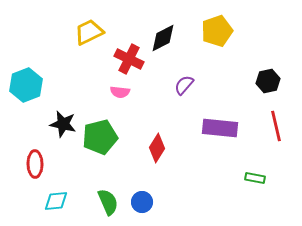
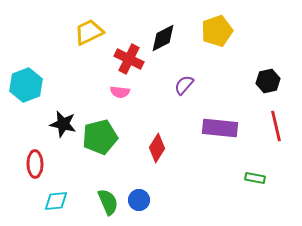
blue circle: moved 3 px left, 2 px up
